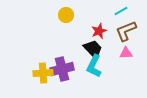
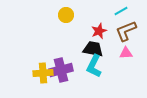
black trapezoid: rotated 35 degrees counterclockwise
purple cross: moved 1 px left, 1 px down
